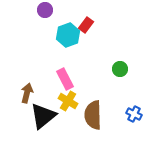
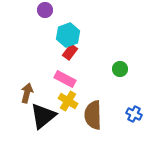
red rectangle: moved 16 px left, 27 px down
pink rectangle: rotated 35 degrees counterclockwise
